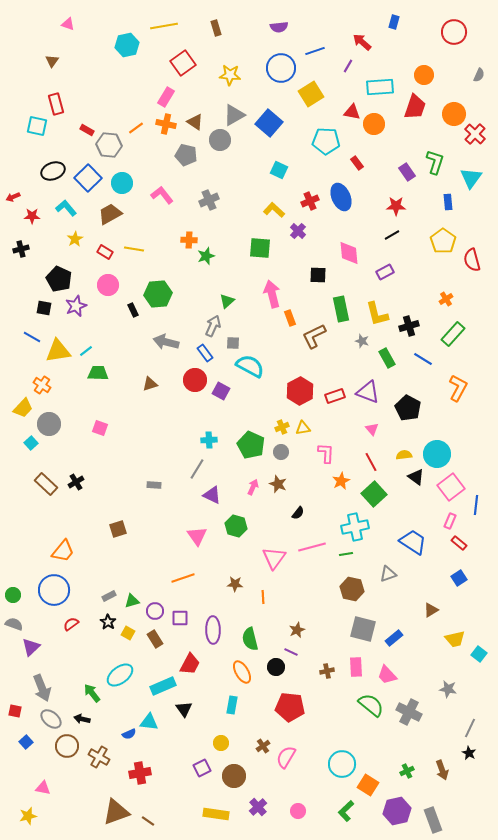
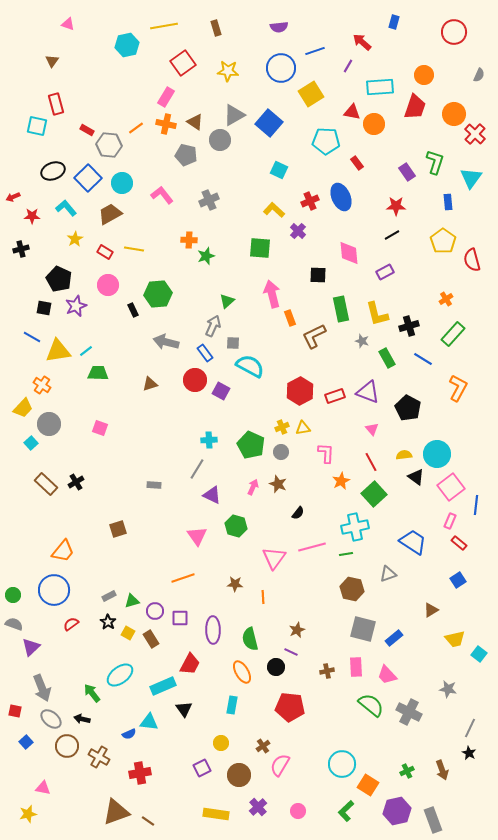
yellow star at (230, 75): moved 2 px left, 4 px up
blue square at (459, 578): moved 1 px left, 2 px down
brown rectangle at (155, 639): moved 4 px left
pink semicircle at (286, 757): moved 6 px left, 8 px down
brown circle at (234, 776): moved 5 px right, 1 px up
yellow star at (28, 816): moved 2 px up
